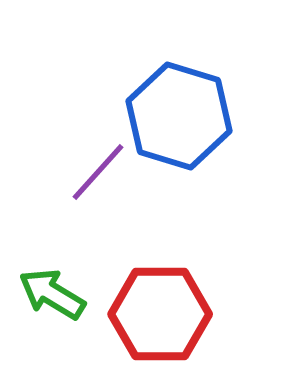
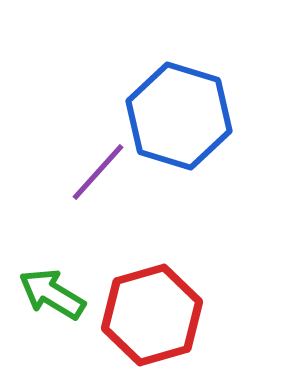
red hexagon: moved 8 px left, 1 px down; rotated 16 degrees counterclockwise
